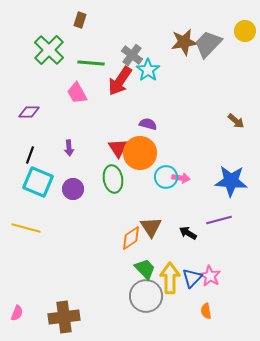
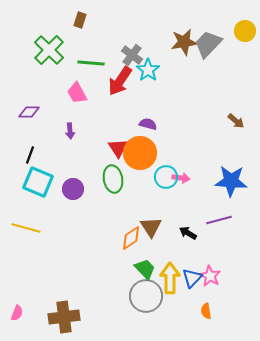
purple arrow: moved 1 px right, 17 px up
